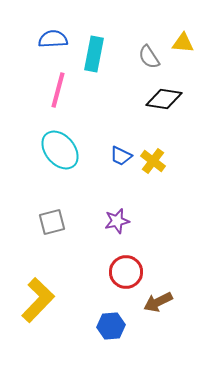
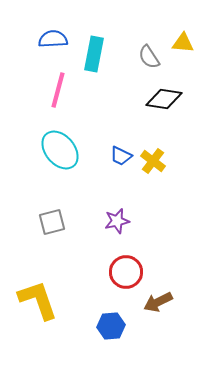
yellow L-shape: rotated 63 degrees counterclockwise
